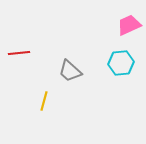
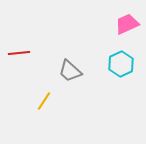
pink trapezoid: moved 2 px left, 1 px up
cyan hexagon: moved 1 px down; rotated 20 degrees counterclockwise
yellow line: rotated 18 degrees clockwise
